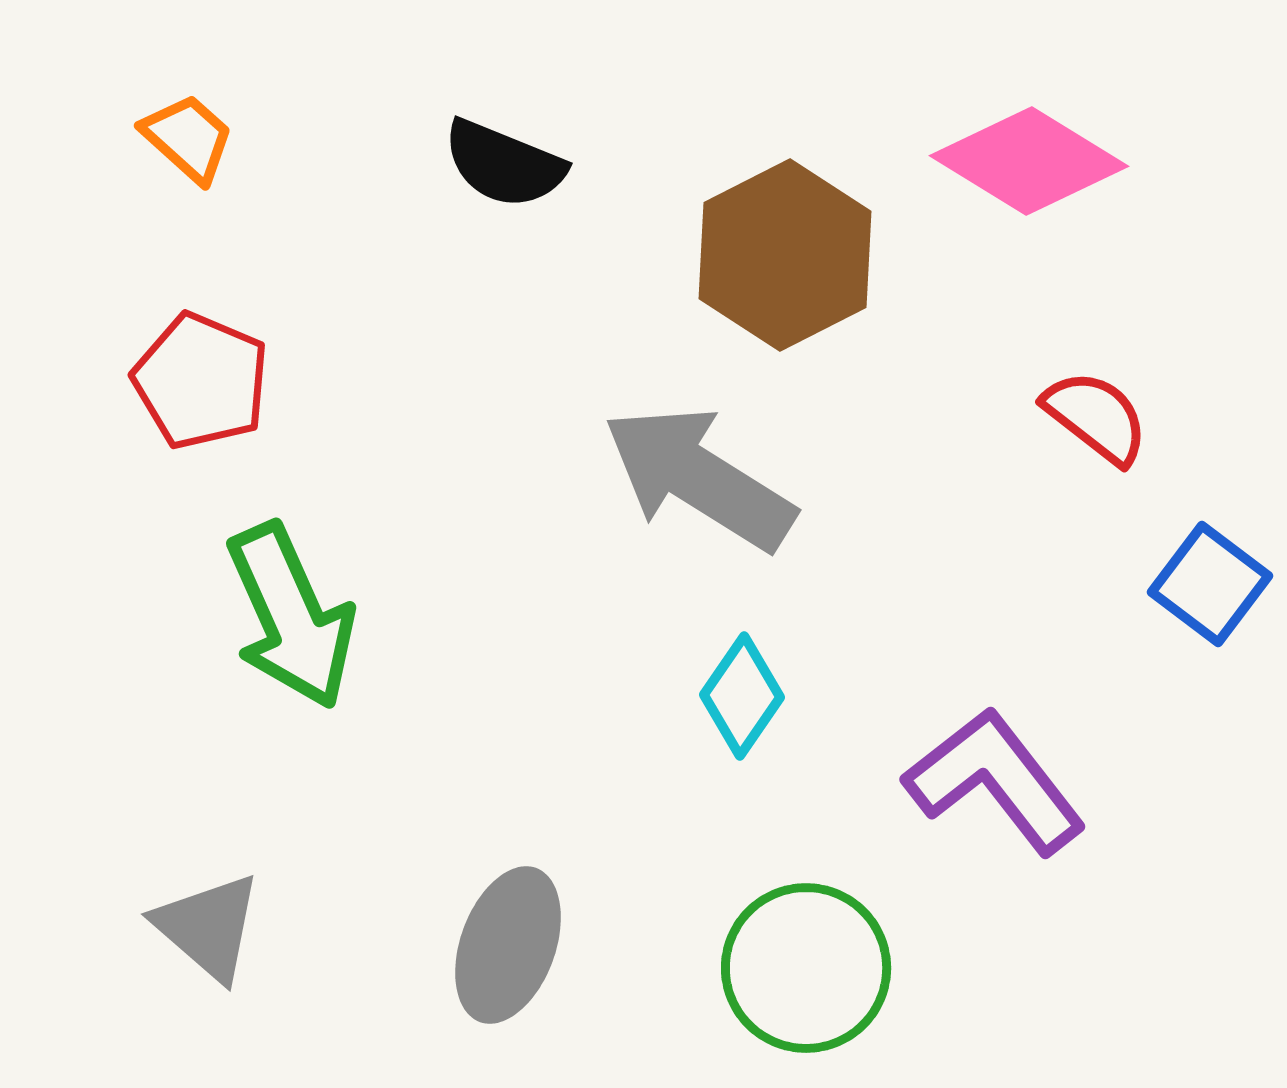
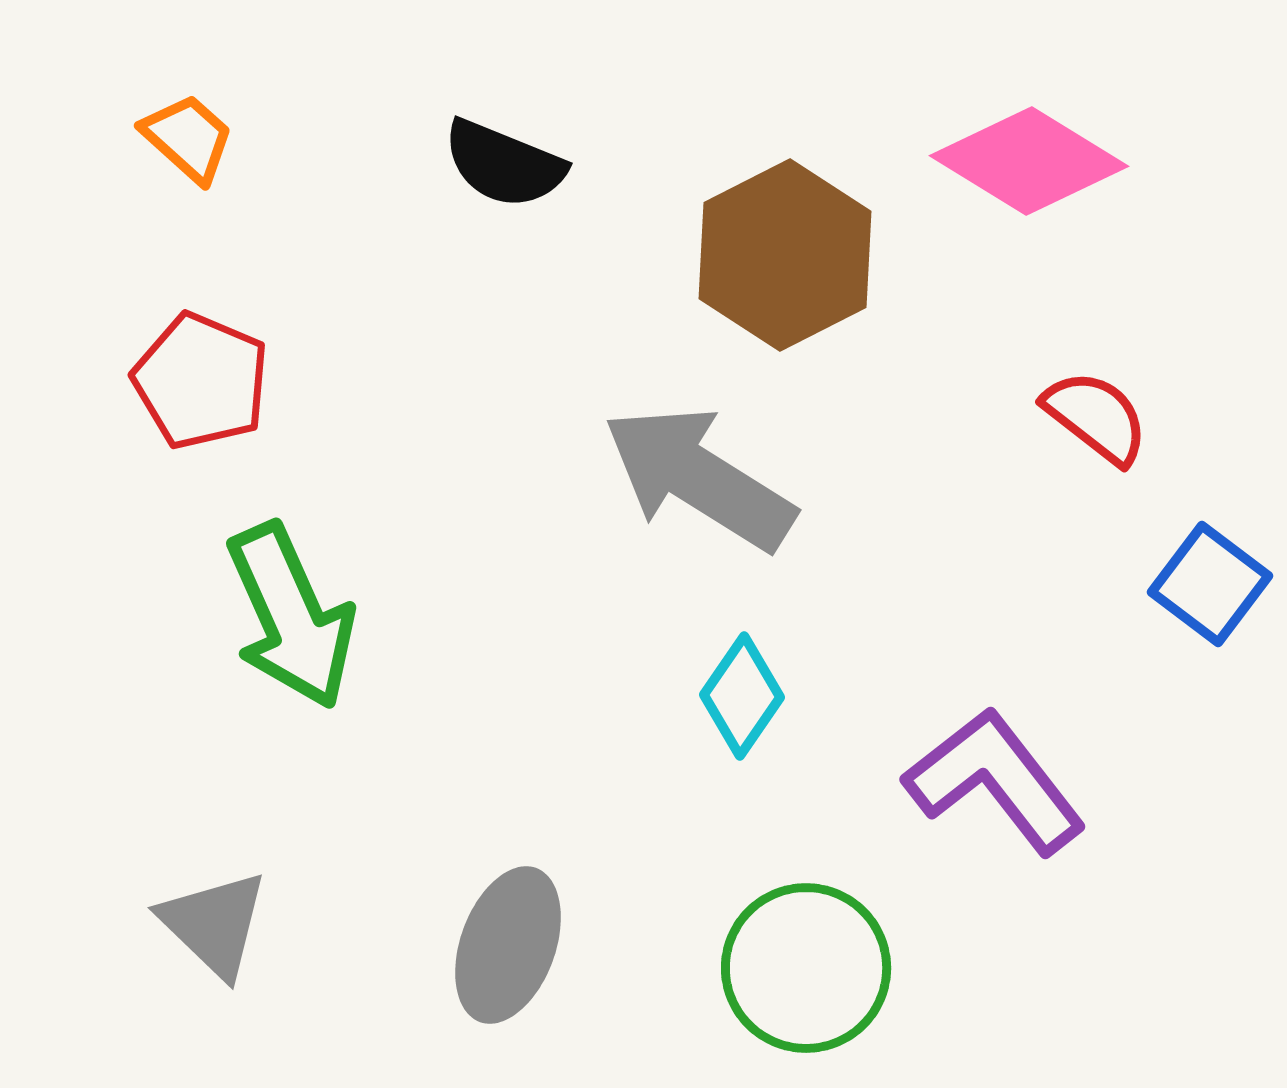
gray triangle: moved 6 px right, 3 px up; rotated 3 degrees clockwise
